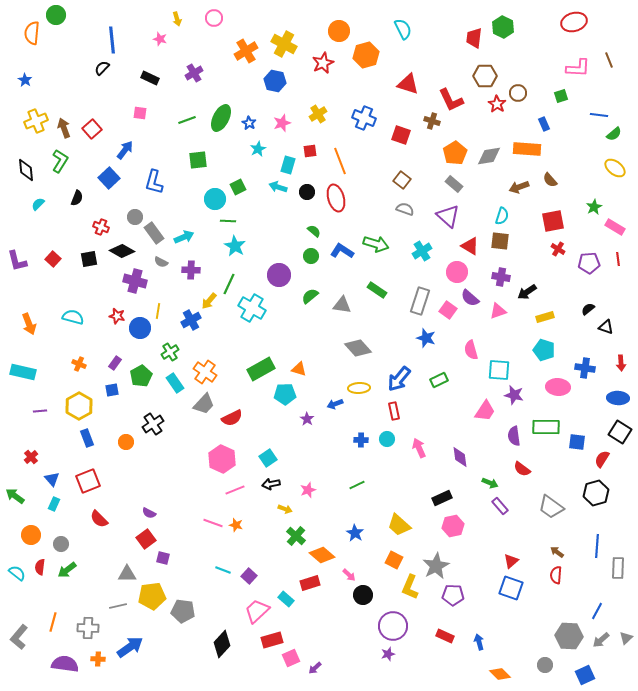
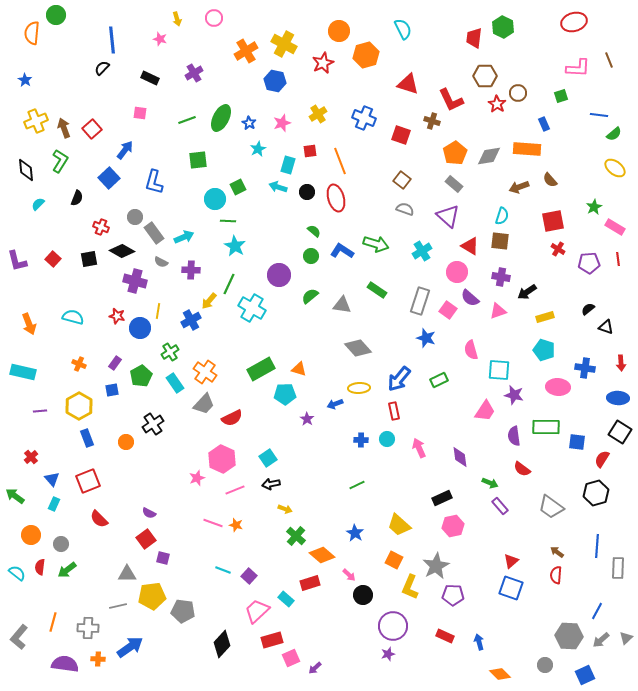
pink star at (308, 490): moved 111 px left, 12 px up
